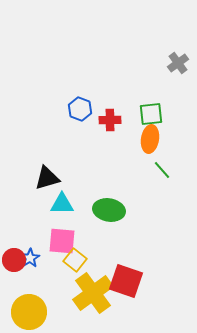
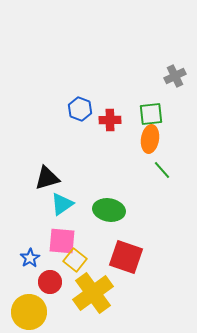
gray cross: moved 3 px left, 13 px down; rotated 10 degrees clockwise
cyan triangle: rotated 35 degrees counterclockwise
red circle: moved 36 px right, 22 px down
red square: moved 24 px up
